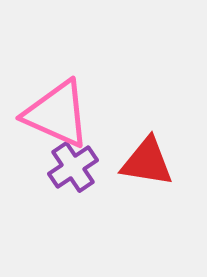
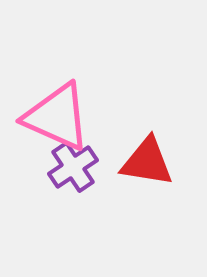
pink triangle: moved 3 px down
